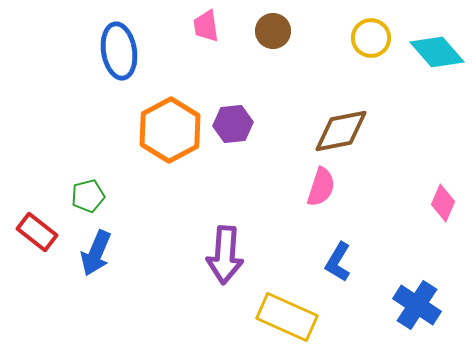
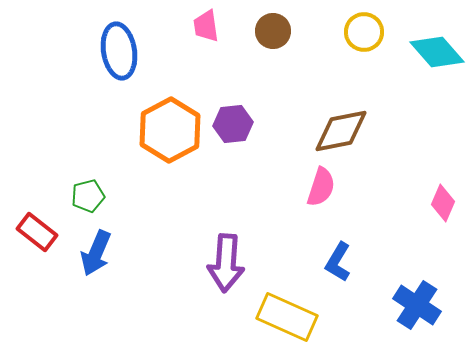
yellow circle: moved 7 px left, 6 px up
purple arrow: moved 1 px right, 8 px down
